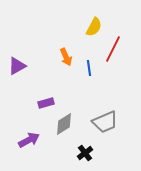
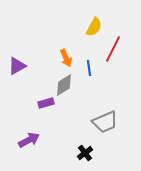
orange arrow: moved 1 px down
gray diamond: moved 39 px up
